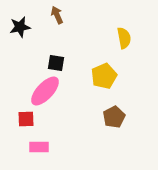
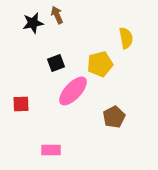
black star: moved 13 px right, 4 px up
yellow semicircle: moved 2 px right
black square: rotated 30 degrees counterclockwise
yellow pentagon: moved 4 px left, 12 px up; rotated 10 degrees clockwise
pink ellipse: moved 28 px right
red square: moved 5 px left, 15 px up
pink rectangle: moved 12 px right, 3 px down
